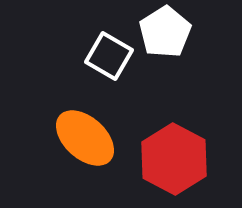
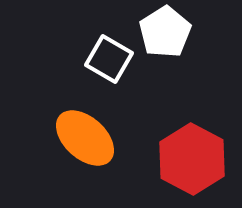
white square: moved 3 px down
red hexagon: moved 18 px right
